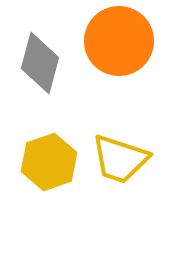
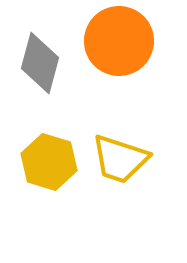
yellow hexagon: rotated 24 degrees counterclockwise
